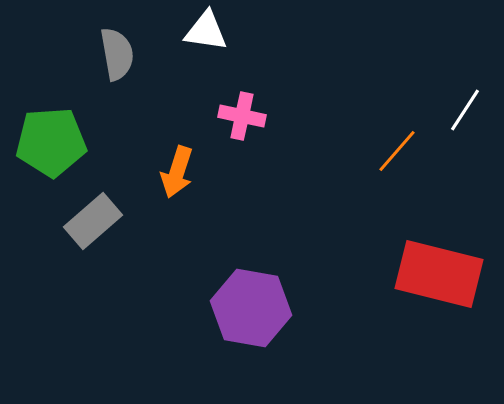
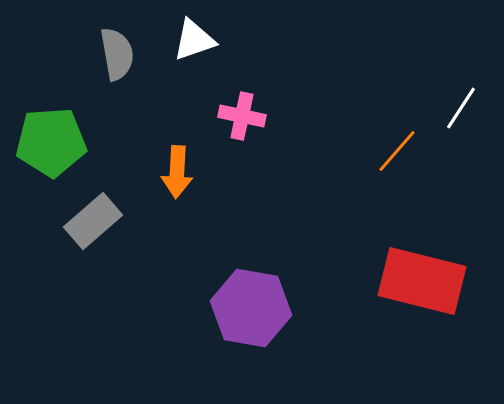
white triangle: moved 12 px left, 9 px down; rotated 27 degrees counterclockwise
white line: moved 4 px left, 2 px up
orange arrow: rotated 15 degrees counterclockwise
red rectangle: moved 17 px left, 7 px down
